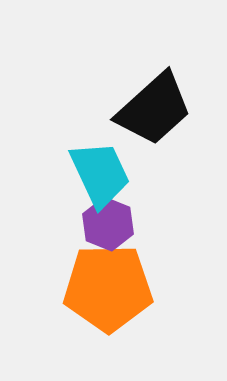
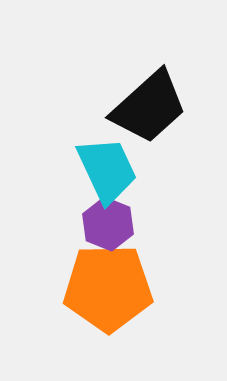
black trapezoid: moved 5 px left, 2 px up
cyan trapezoid: moved 7 px right, 4 px up
